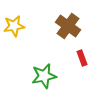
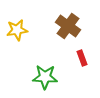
yellow star: moved 3 px right, 4 px down
green star: moved 1 px right, 1 px down; rotated 15 degrees clockwise
